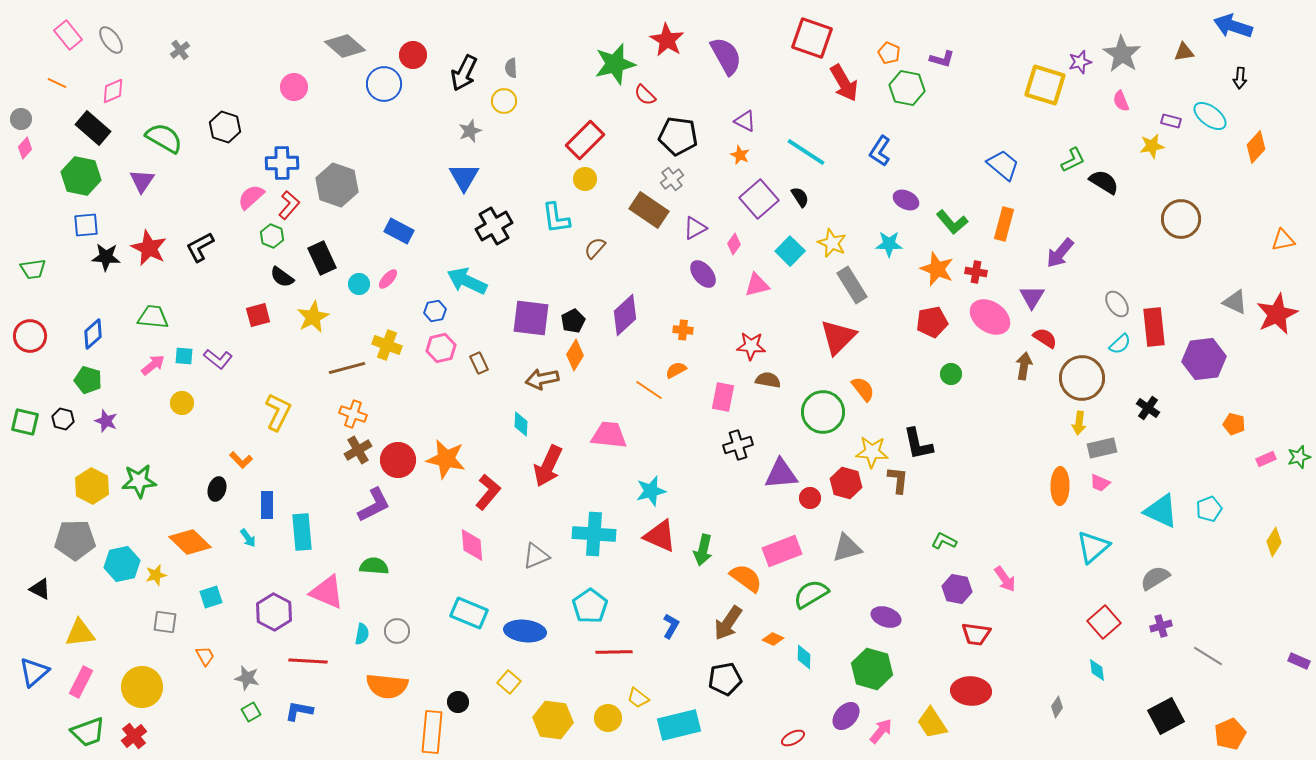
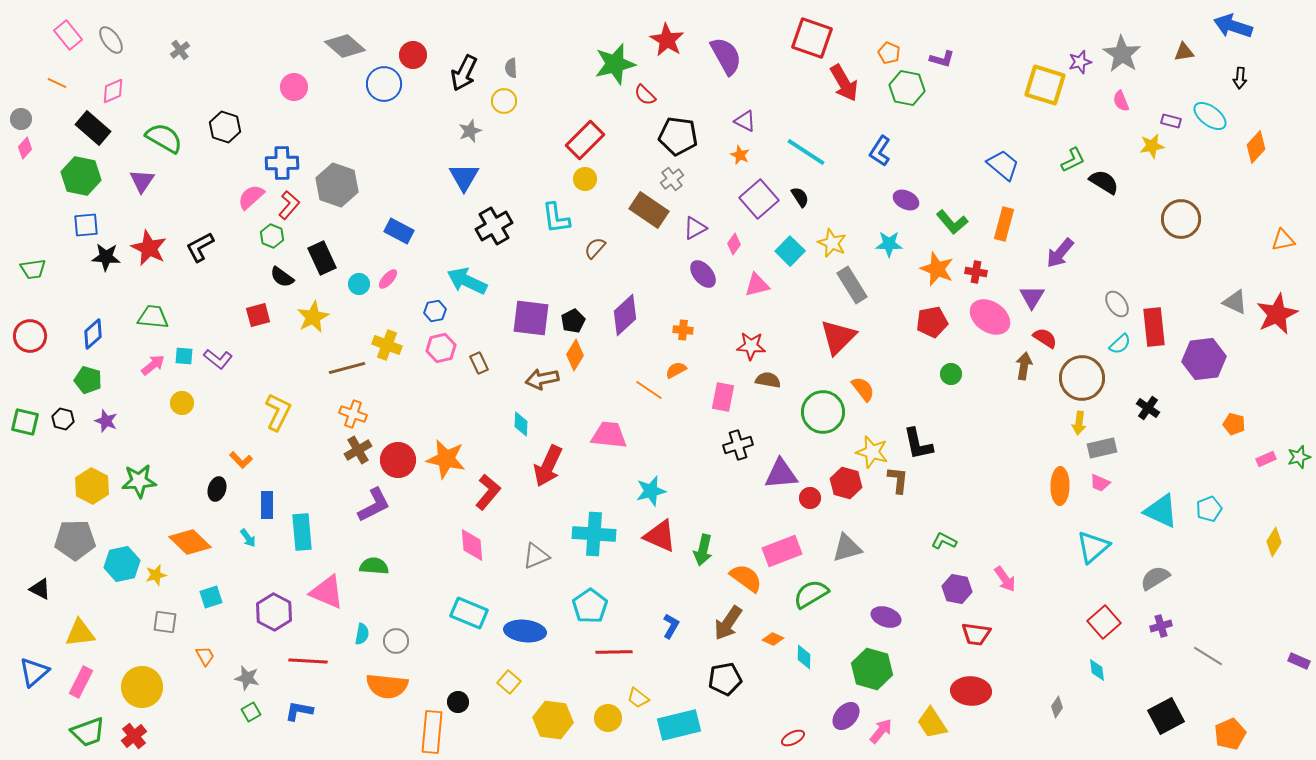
yellow star at (872, 452): rotated 12 degrees clockwise
gray circle at (397, 631): moved 1 px left, 10 px down
